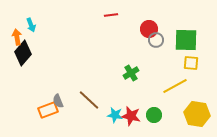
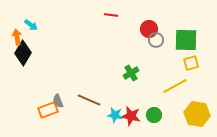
red line: rotated 16 degrees clockwise
cyan arrow: rotated 32 degrees counterclockwise
black diamond: rotated 10 degrees counterclockwise
yellow square: rotated 21 degrees counterclockwise
brown line: rotated 20 degrees counterclockwise
